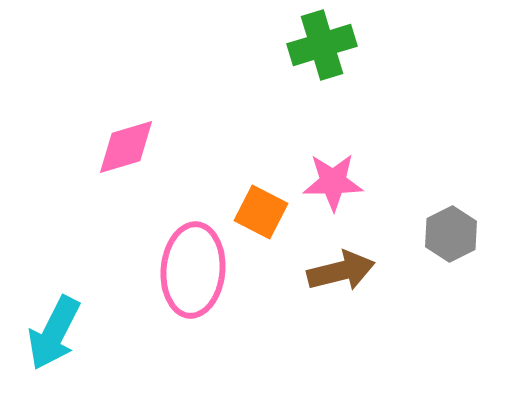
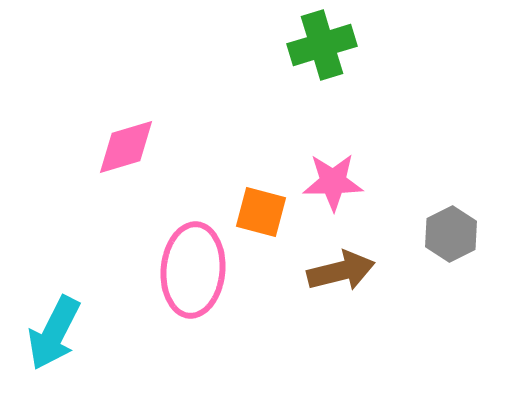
orange square: rotated 12 degrees counterclockwise
